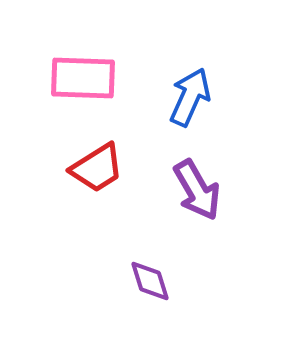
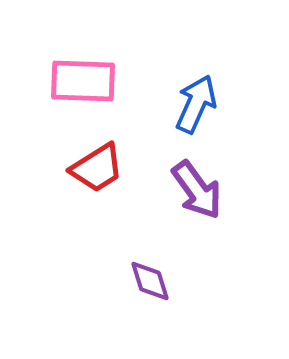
pink rectangle: moved 3 px down
blue arrow: moved 6 px right, 7 px down
purple arrow: rotated 6 degrees counterclockwise
